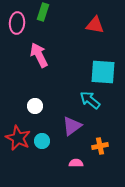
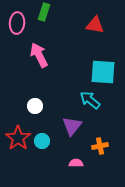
green rectangle: moved 1 px right
purple triangle: rotated 15 degrees counterclockwise
red star: rotated 10 degrees clockwise
